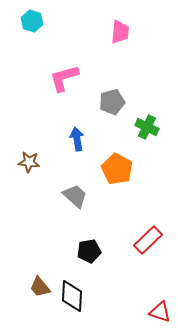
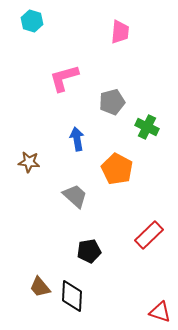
red rectangle: moved 1 px right, 5 px up
